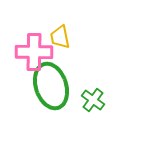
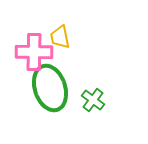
green ellipse: moved 1 px left, 2 px down
